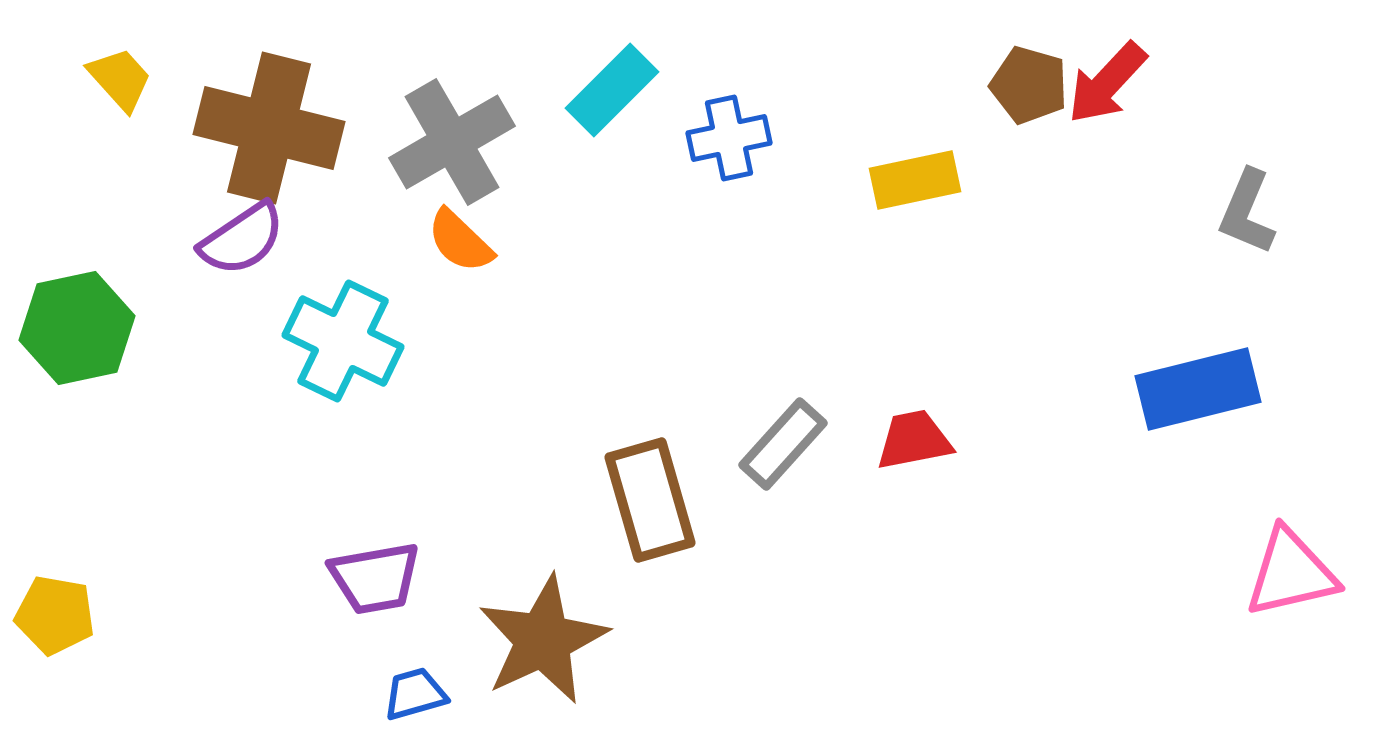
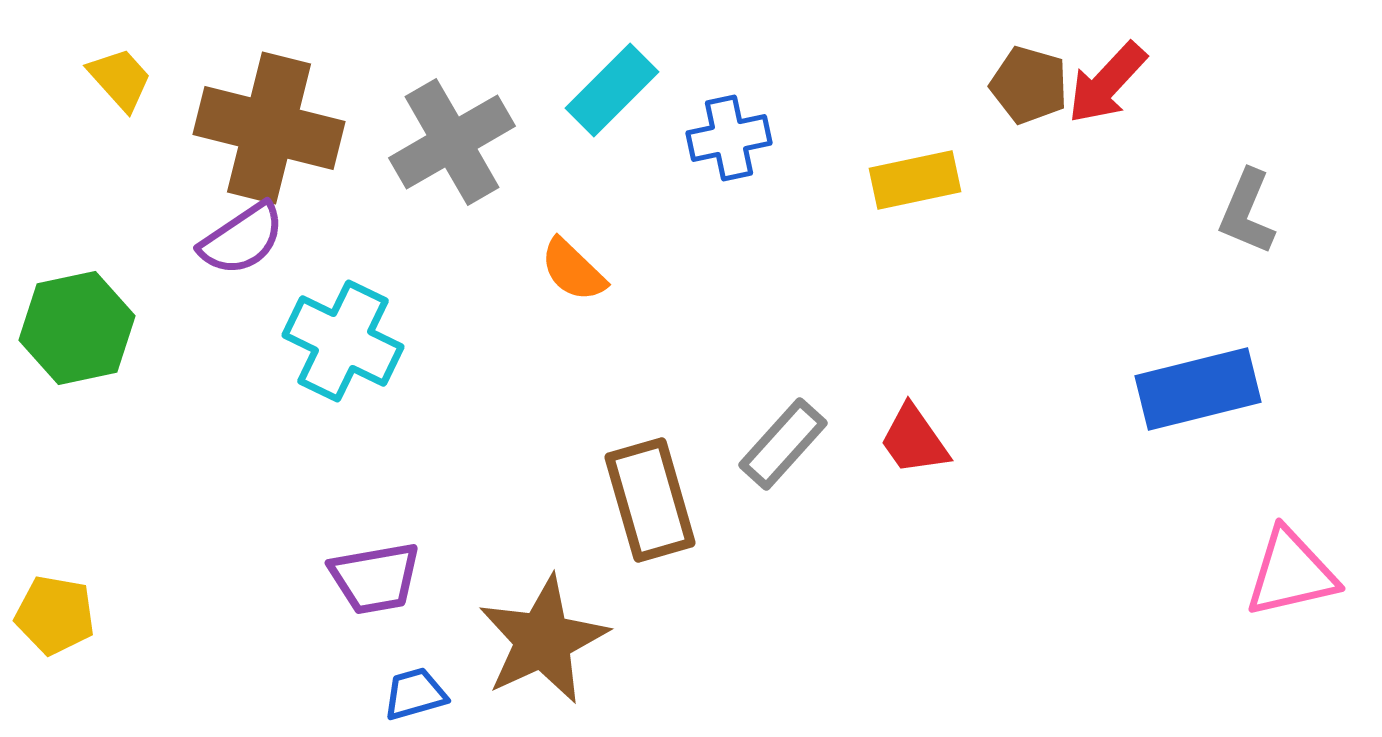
orange semicircle: moved 113 px right, 29 px down
red trapezoid: rotated 114 degrees counterclockwise
